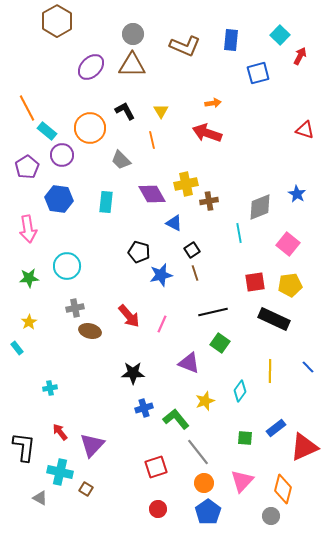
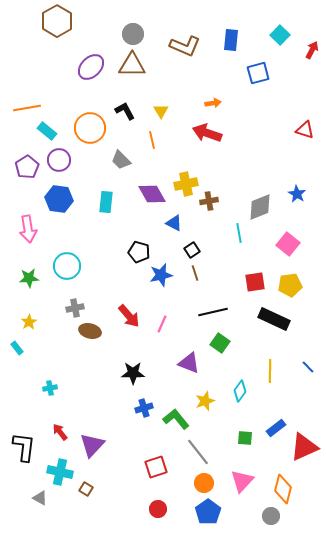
red arrow at (300, 56): moved 12 px right, 6 px up
orange line at (27, 108): rotated 72 degrees counterclockwise
purple circle at (62, 155): moved 3 px left, 5 px down
